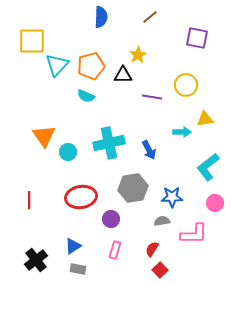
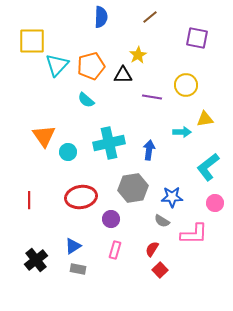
cyan semicircle: moved 4 px down; rotated 18 degrees clockwise
blue arrow: rotated 144 degrees counterclockwise
gray semicircle: rotated 140 degrees counterclockwise
